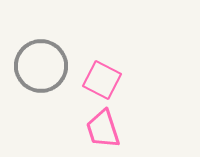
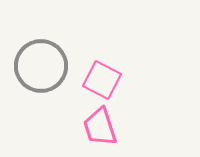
pink trapezoid: moved 3 px left, 2 px up
